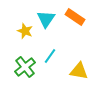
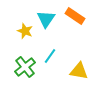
orange rectangle: moved 1 px up
